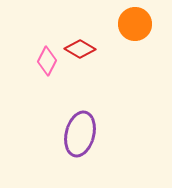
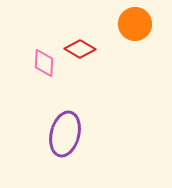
pink diamond: moved 3 px left, 2 px down; rotated 24 degrees counterclockwise
purple ellipse: moved 15 px left
